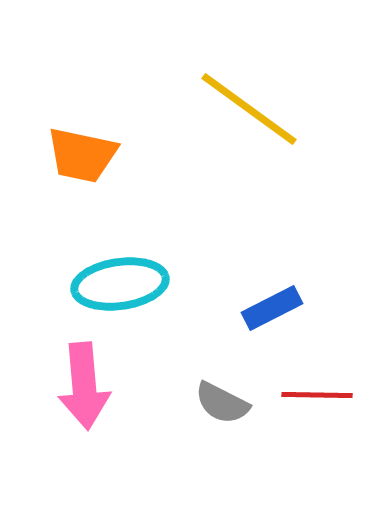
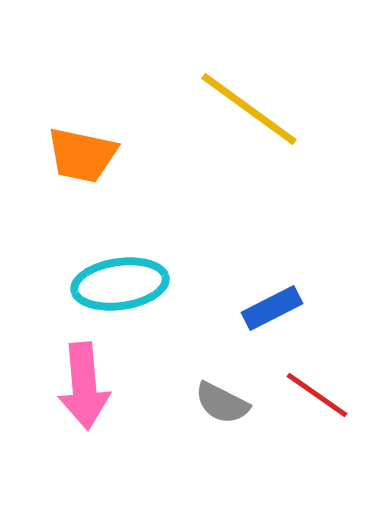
red line: rotated 34 degrees clockwise
